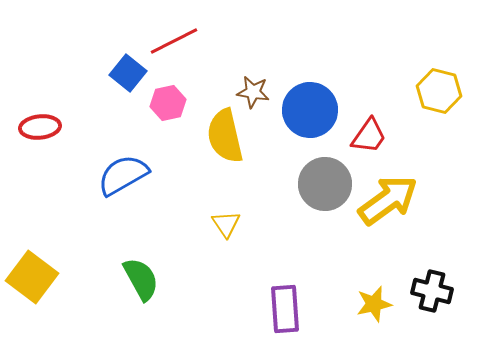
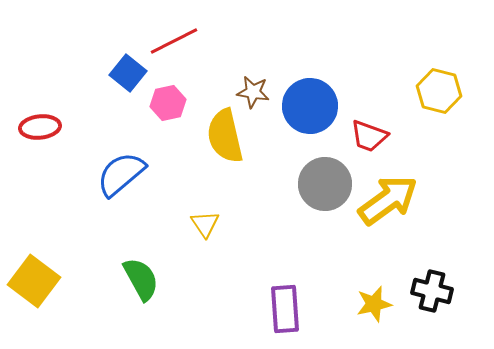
blue circle: moved 4 px up
red trapezoid: rotated 75 degrees clockwise
blue semicircle: moved 2 px left, 1 px up; rotated 10 degrees counterclockwise
yellow triangle: moved 21 px left
yellow square: moved 2 px right, 4 px down
